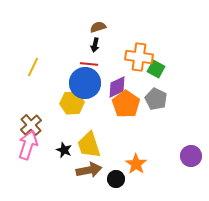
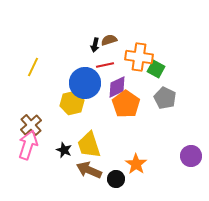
brown semicircle: moved 11 px right, 13 px down
red line: moved 16 px right, 1 px down; rotated 18 degrees counterclockwise
gray pentagon: moved 9 px right, 1 px up
yellow hexagon: rotated 10 degrees counterclockwise
brown arrow: rotated 145 degrees counterclockwise
